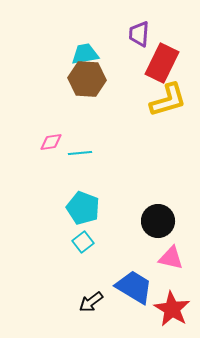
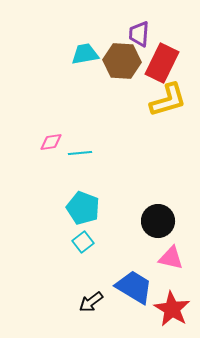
brown hexagon: moved 35 px right, 18 px up
